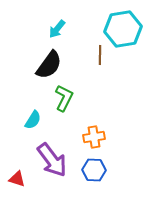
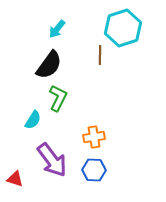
cyan hexagon: moved 1 px up; rotated 9 degrees counterclockwise
green L-shape: moved 6 px left
red triangle: moved 2 px left
